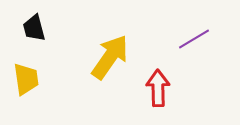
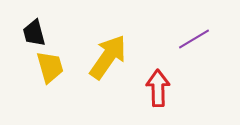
black trapezoid: moved 5 px down
yellow arrow: moved 2 px left
yellow trapezoid: moved 24 px right, 12 px up; rotated 8 degrees counterclockwise
